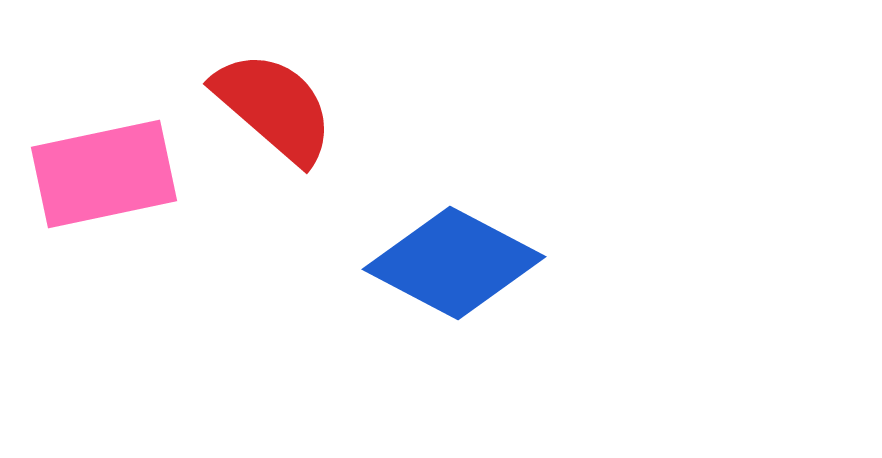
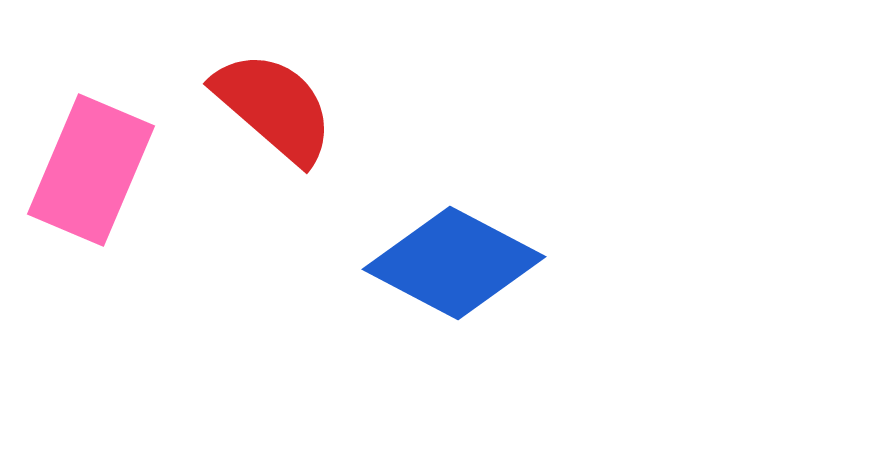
pink rectangle: moved 13 px left, 4 px up; rotated 55 degrees counterclockwise
